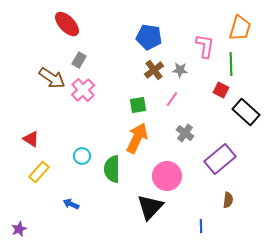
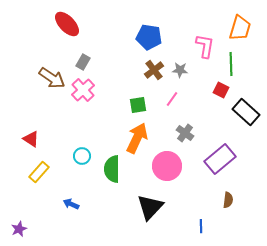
gray rectangle: moved 4 px right, 2 px down
pink circle: moved 10 px up
